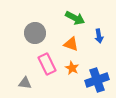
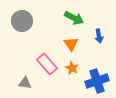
green arrow: moved 1 px left
gray circle: moved 13 px left, 12 px up
orange triangle: rotated 35 degrees clockwise
pink rectangle: rotated 15 degrees counterclockwise
blue cross: moved 1 px down
